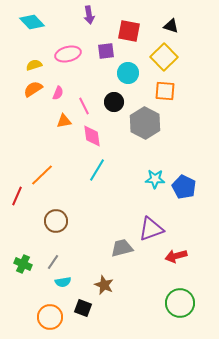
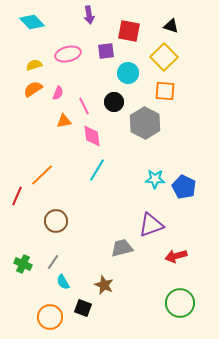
purple triangle: moved 4 px up
cyan semicircle: rotated 70 degrees clockwise
